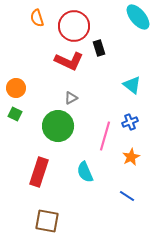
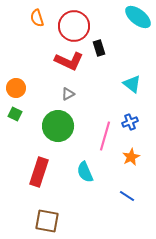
cyan ellipse: rotated 12 degrees counterclockwise
cyan triangle: moved 1 px up
gray triangle: moved 3 px left, 4 px up
